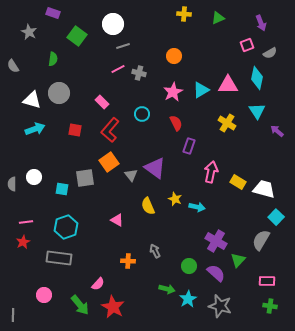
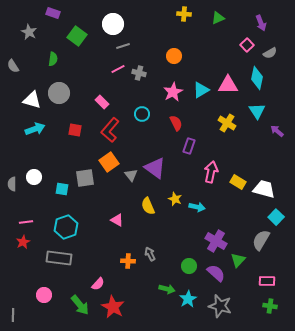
pink square at (247, 45): rotated 24 degrees counterclockwise
gray arrow at (155, 251): moved 5 px left, 3 px down
